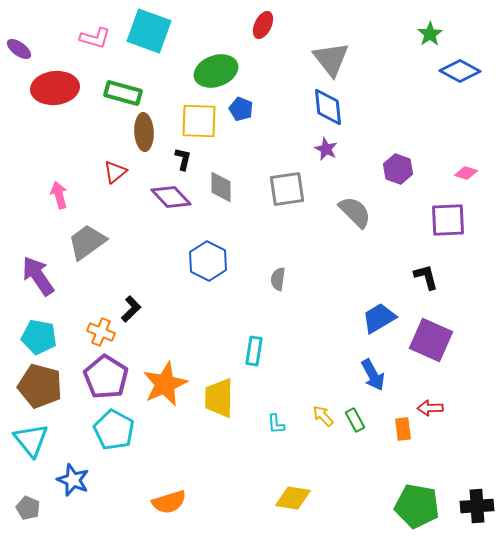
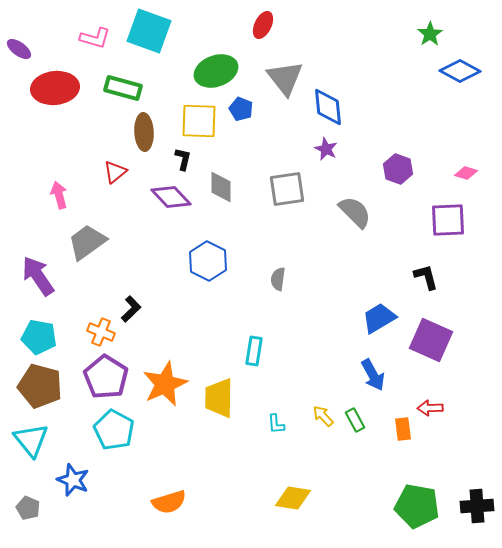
gray triangle at (331, 59): moved 46 px left, 19 px down
green rectangle at (123, 93): moved 5 px up
